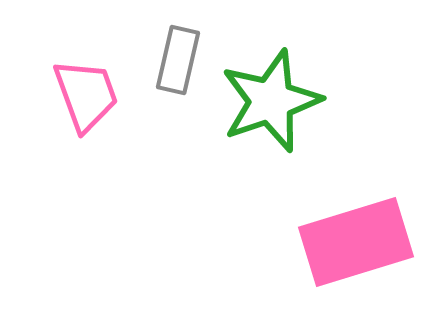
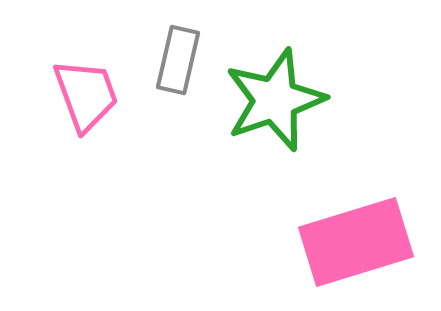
green star: moved 4 px right, 1 px up
